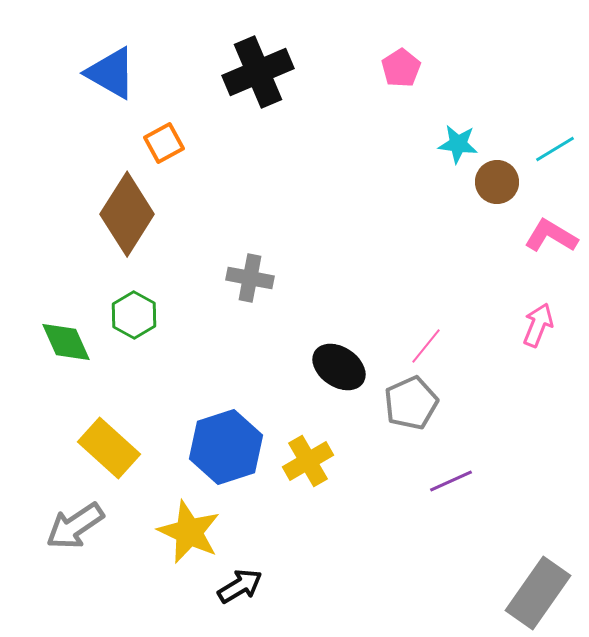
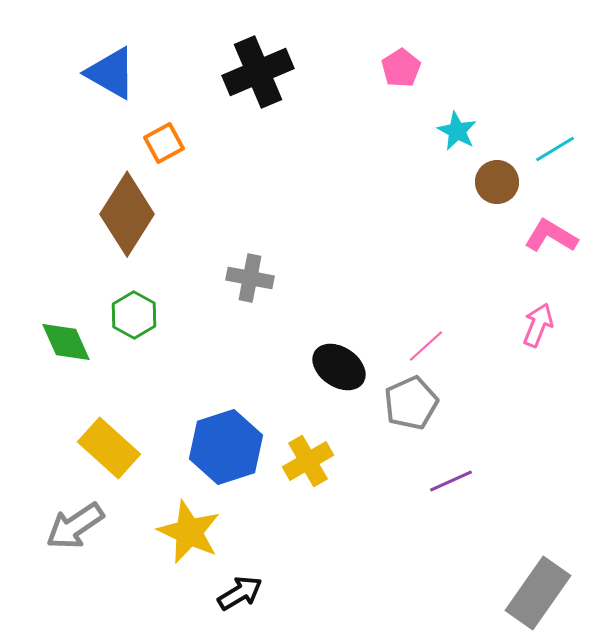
cyan star: moved 1 px left, 13 px up; rotated 21 degrees clockwise
pink line: rotated 9 degrees clockwise
black arrow: moved 7 px down
